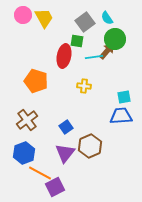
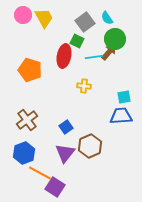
green square: rotated 16 degrees clockwise
brown arrow: moved 2 px right, 1 px down
orange pentagon: moved 6 px left, 11 px up
purple square: rotated 30 degrees counterclockwise
